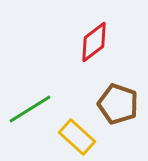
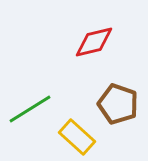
red diamond: rotated 24 degrees clockwise
